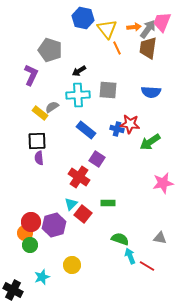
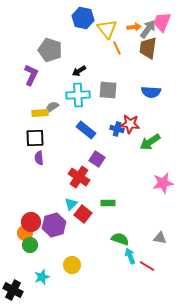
yellow rectangle: rotated 42 degrees counterclockwise
black square: moved 2 px left, 3 px up
